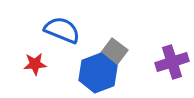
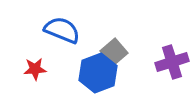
gray square: rotated 12 degrees clockwise
red star: moved 5 px down
